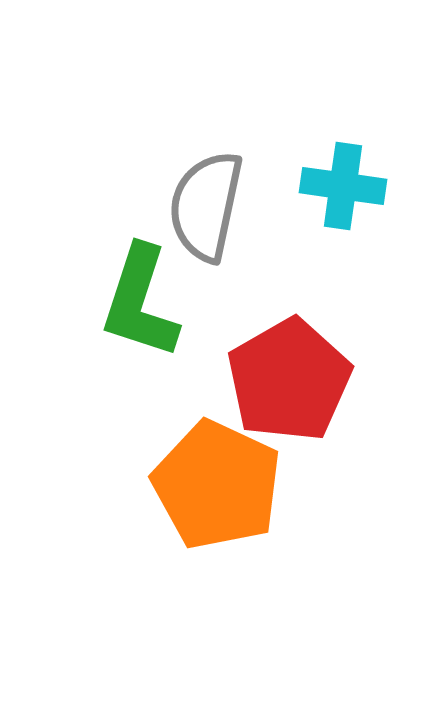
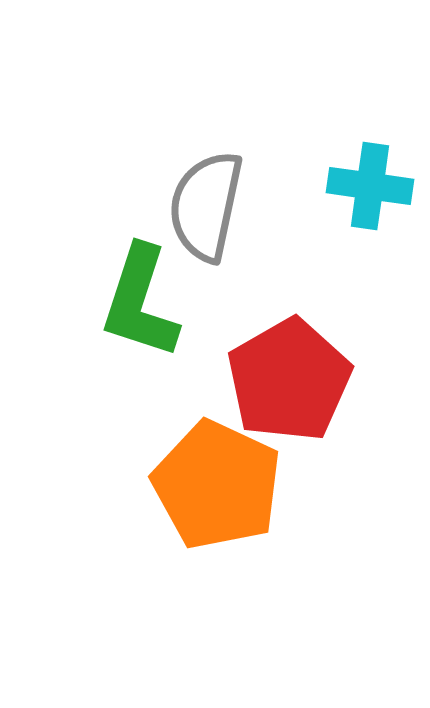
cyan cross: moved 27 px right
